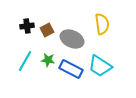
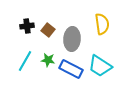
brown square: moved 1 px right; rotated 24 degrees counterclockwise
gray ellipse: rotated 70 degrees clockwise
